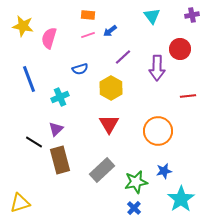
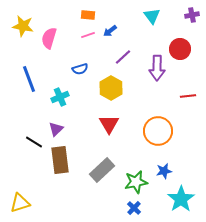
brown rectangle: rotated 8 degrees clockwise
